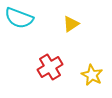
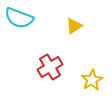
yellow triangle: moved 3 px right, 2 px down
yellow star: moved 5 px down; rotated 15 degrees clockwise
